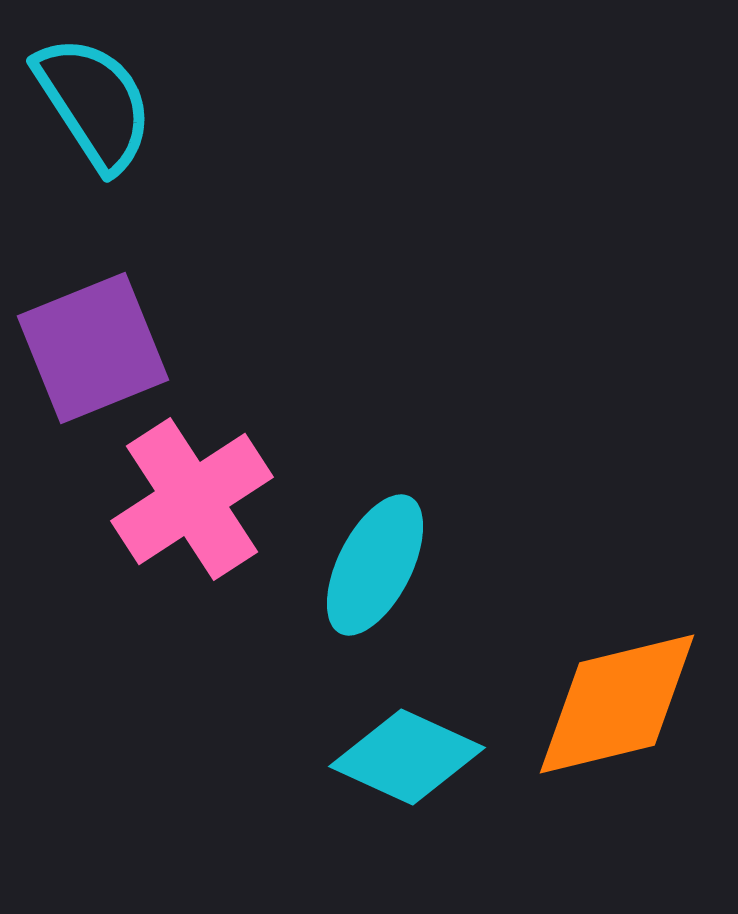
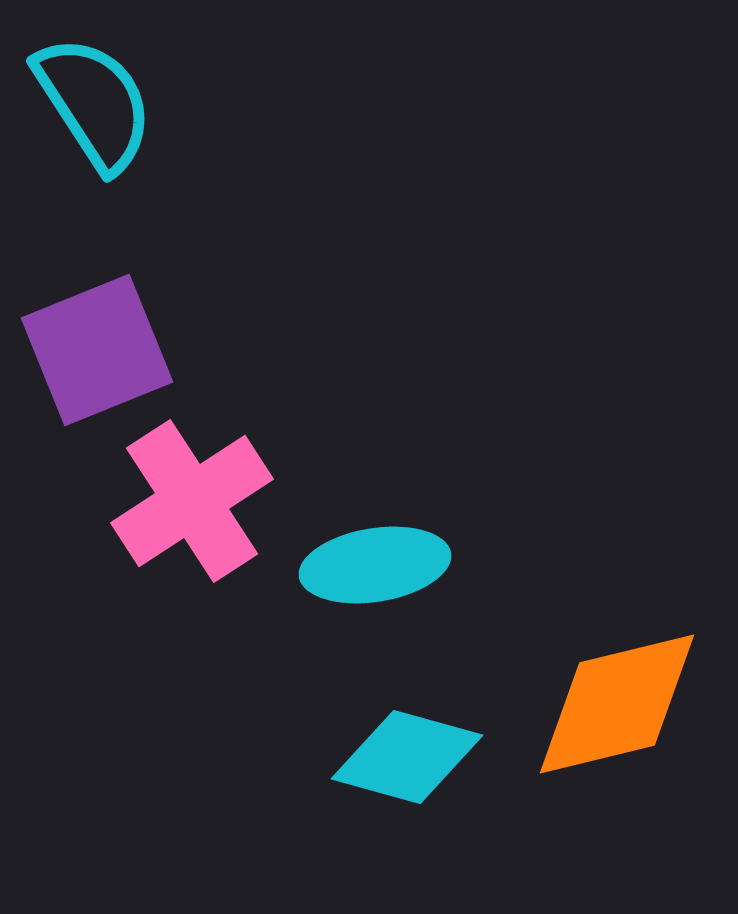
purple square: moved 4 px right, 2 px down
pink cross: moved 2 px down
cyan ellipse: rotated 54 degrees clockwise
cyan diamond: rotated 9 degrees counterclockwise
